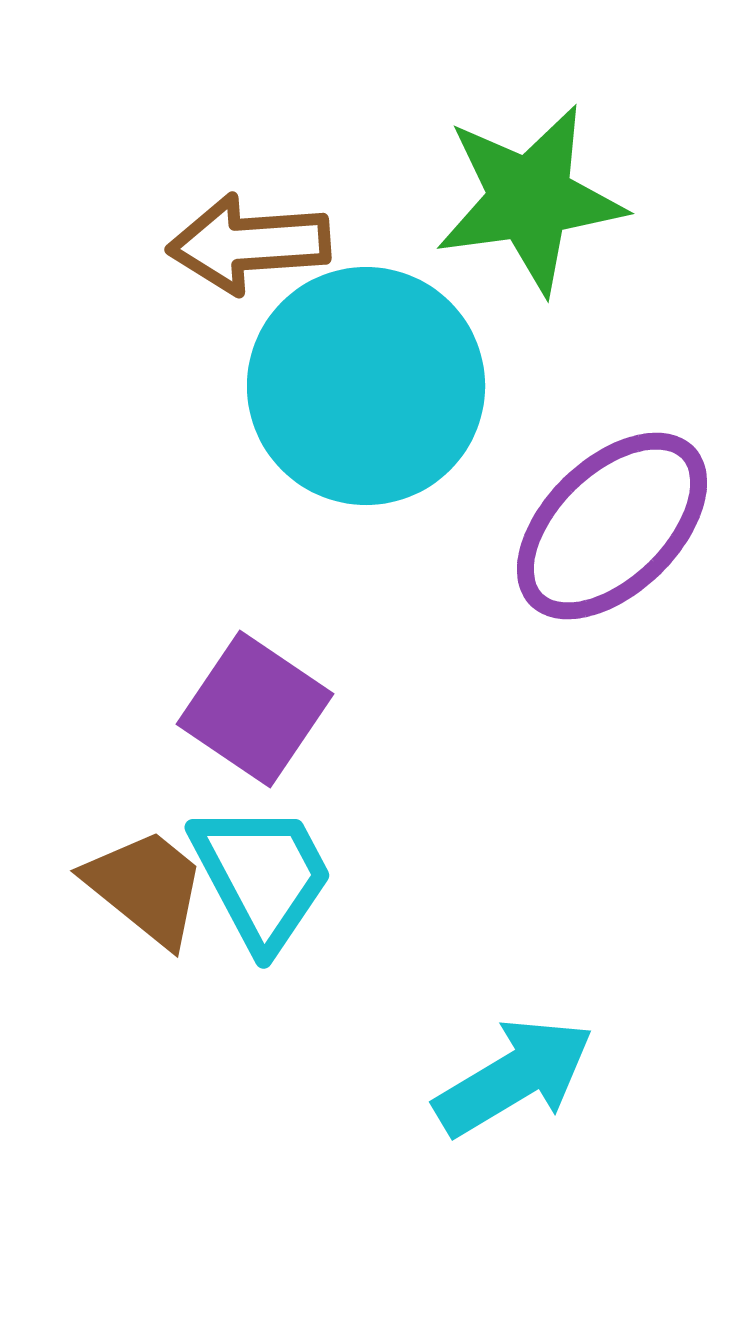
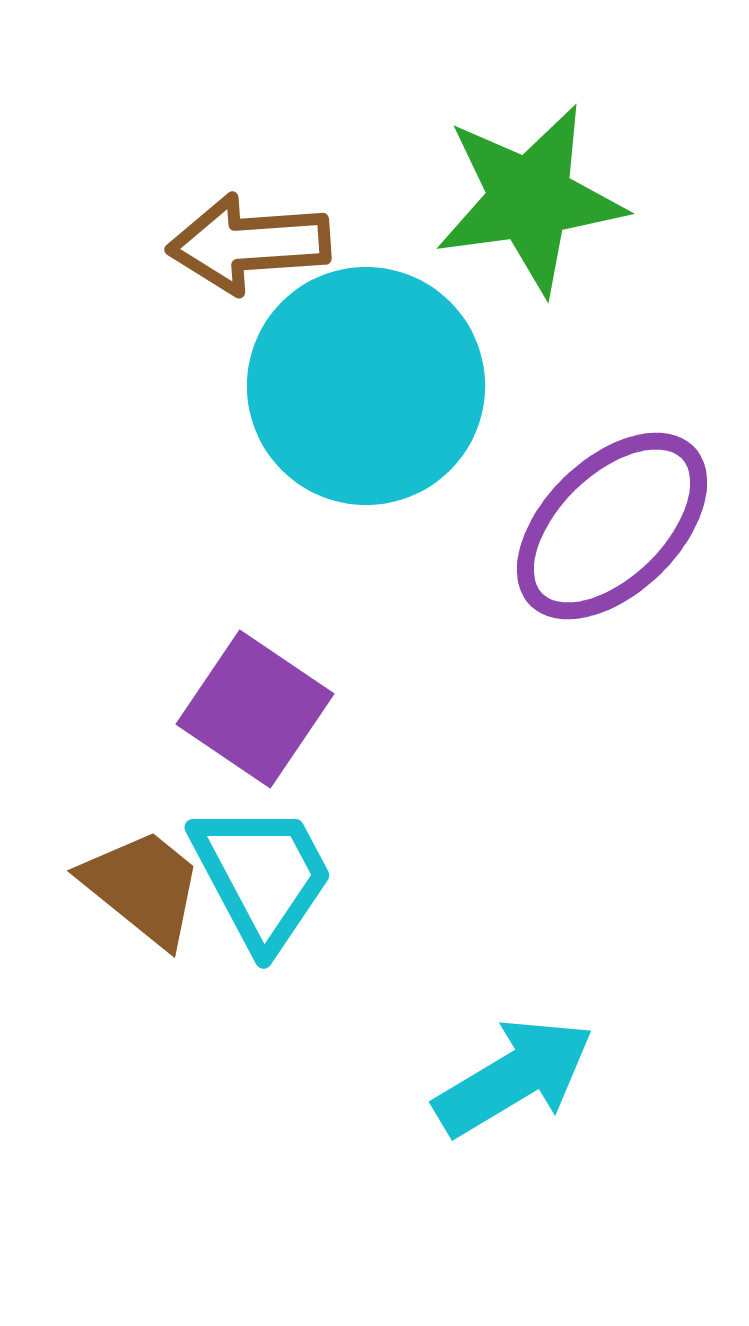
brown trapezoid: moved 3 px left
